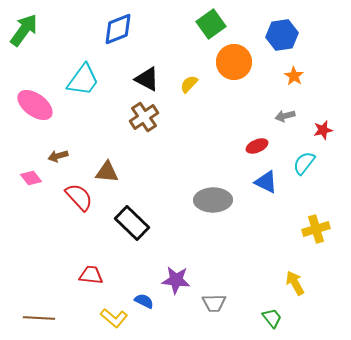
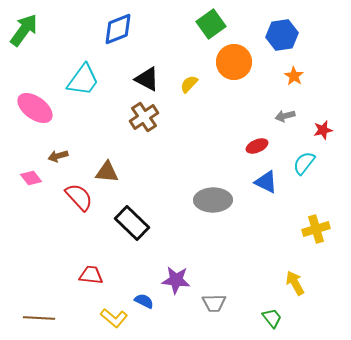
pink ellipse: moved 3 px down
